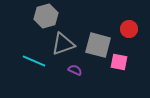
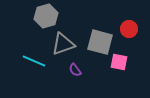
gray square: moved 2 px right, 3 px up
purple semicircle: rotated 152 degrees counterclockwise
